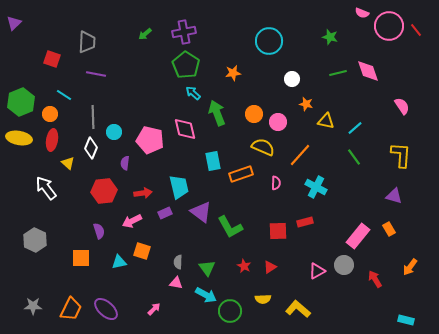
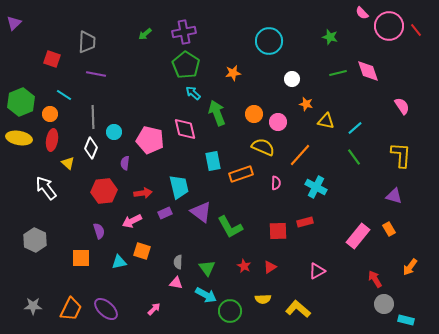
pink semicircle at (362, 13): rotated 24 degrees clockwise
gray circle at (344, 265): moved 40 px right, 39 px down
